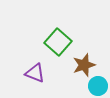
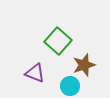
green square: moved 1 px up
cyan circle: moved 28 px left
